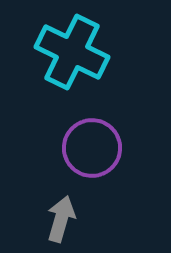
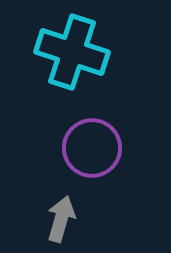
cyan cross: rotated 8 degrees counterclockwise
